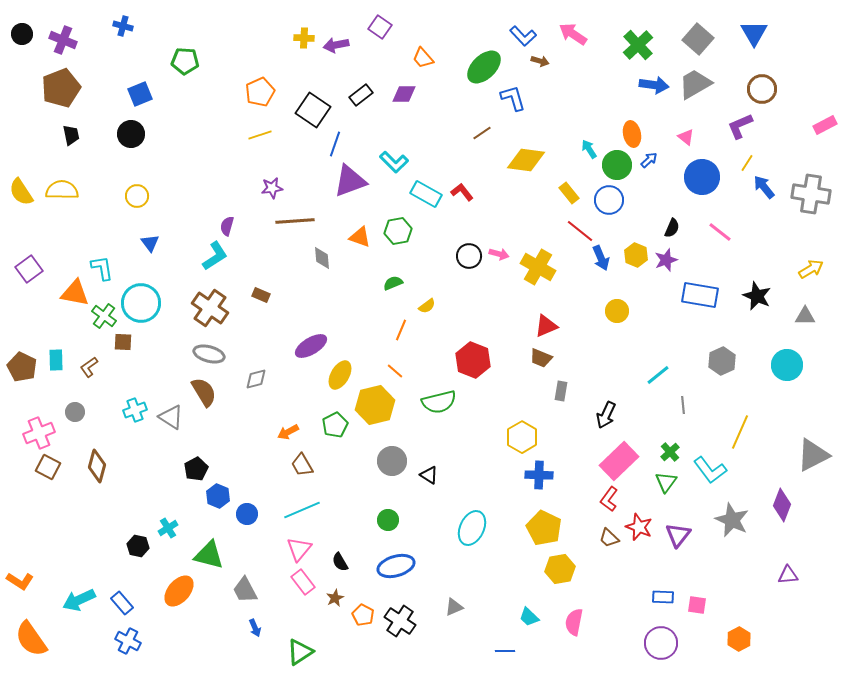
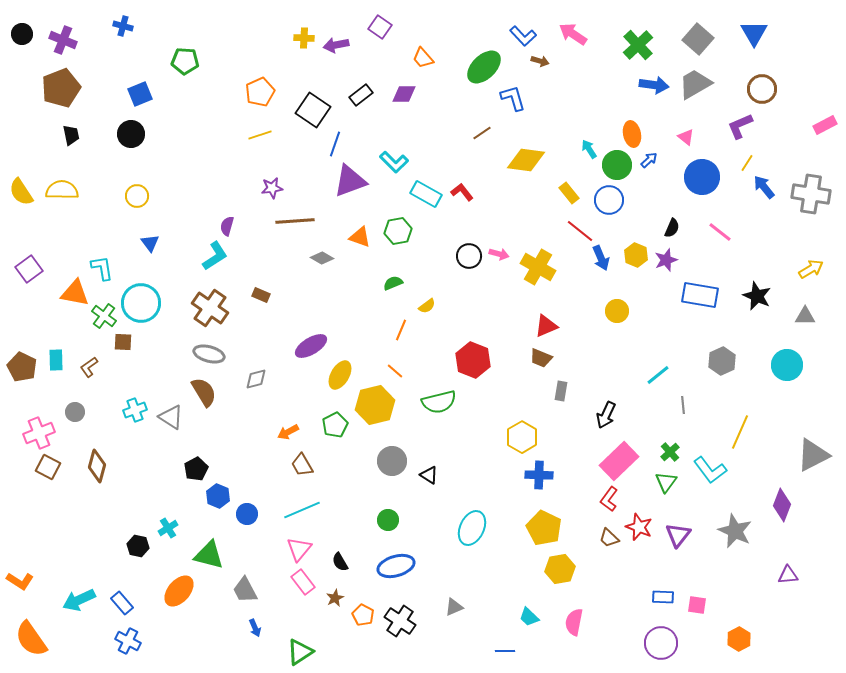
gray diamond at (322, 258): rotated 55 degrees counterclockwise
gray star at (732, 520): moved 3 px right, 11 px down
